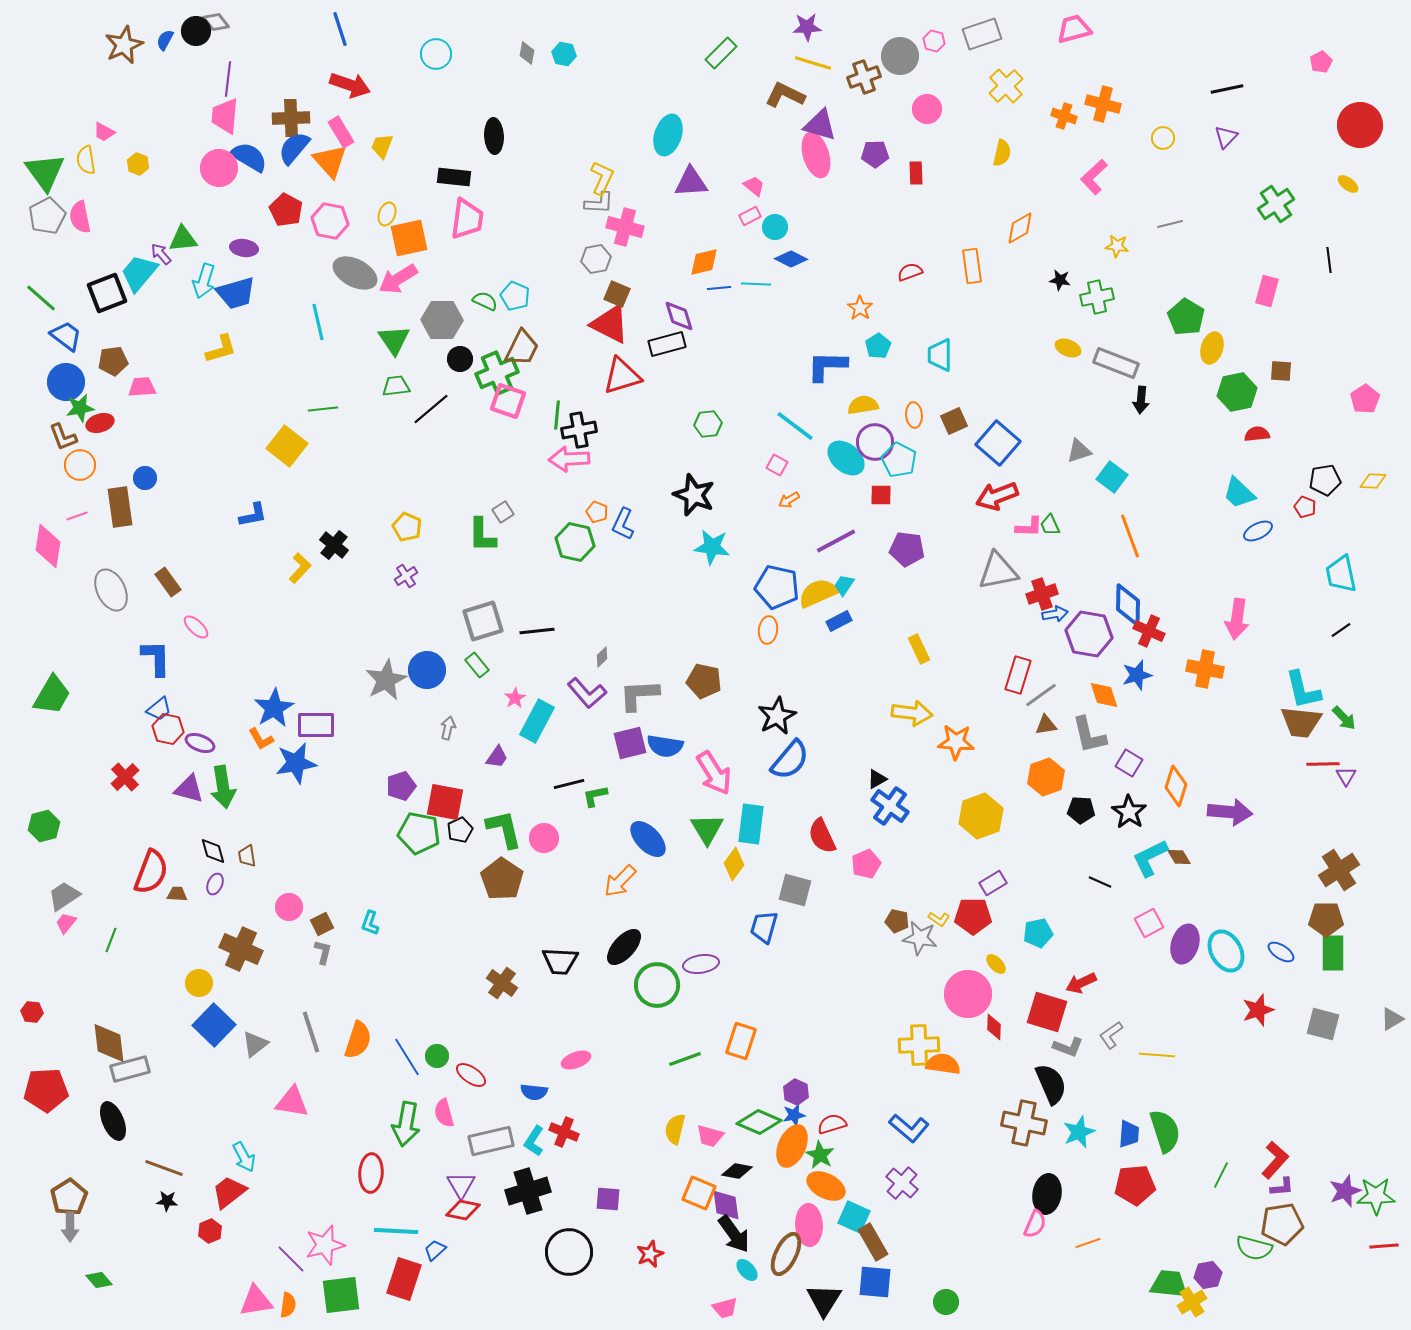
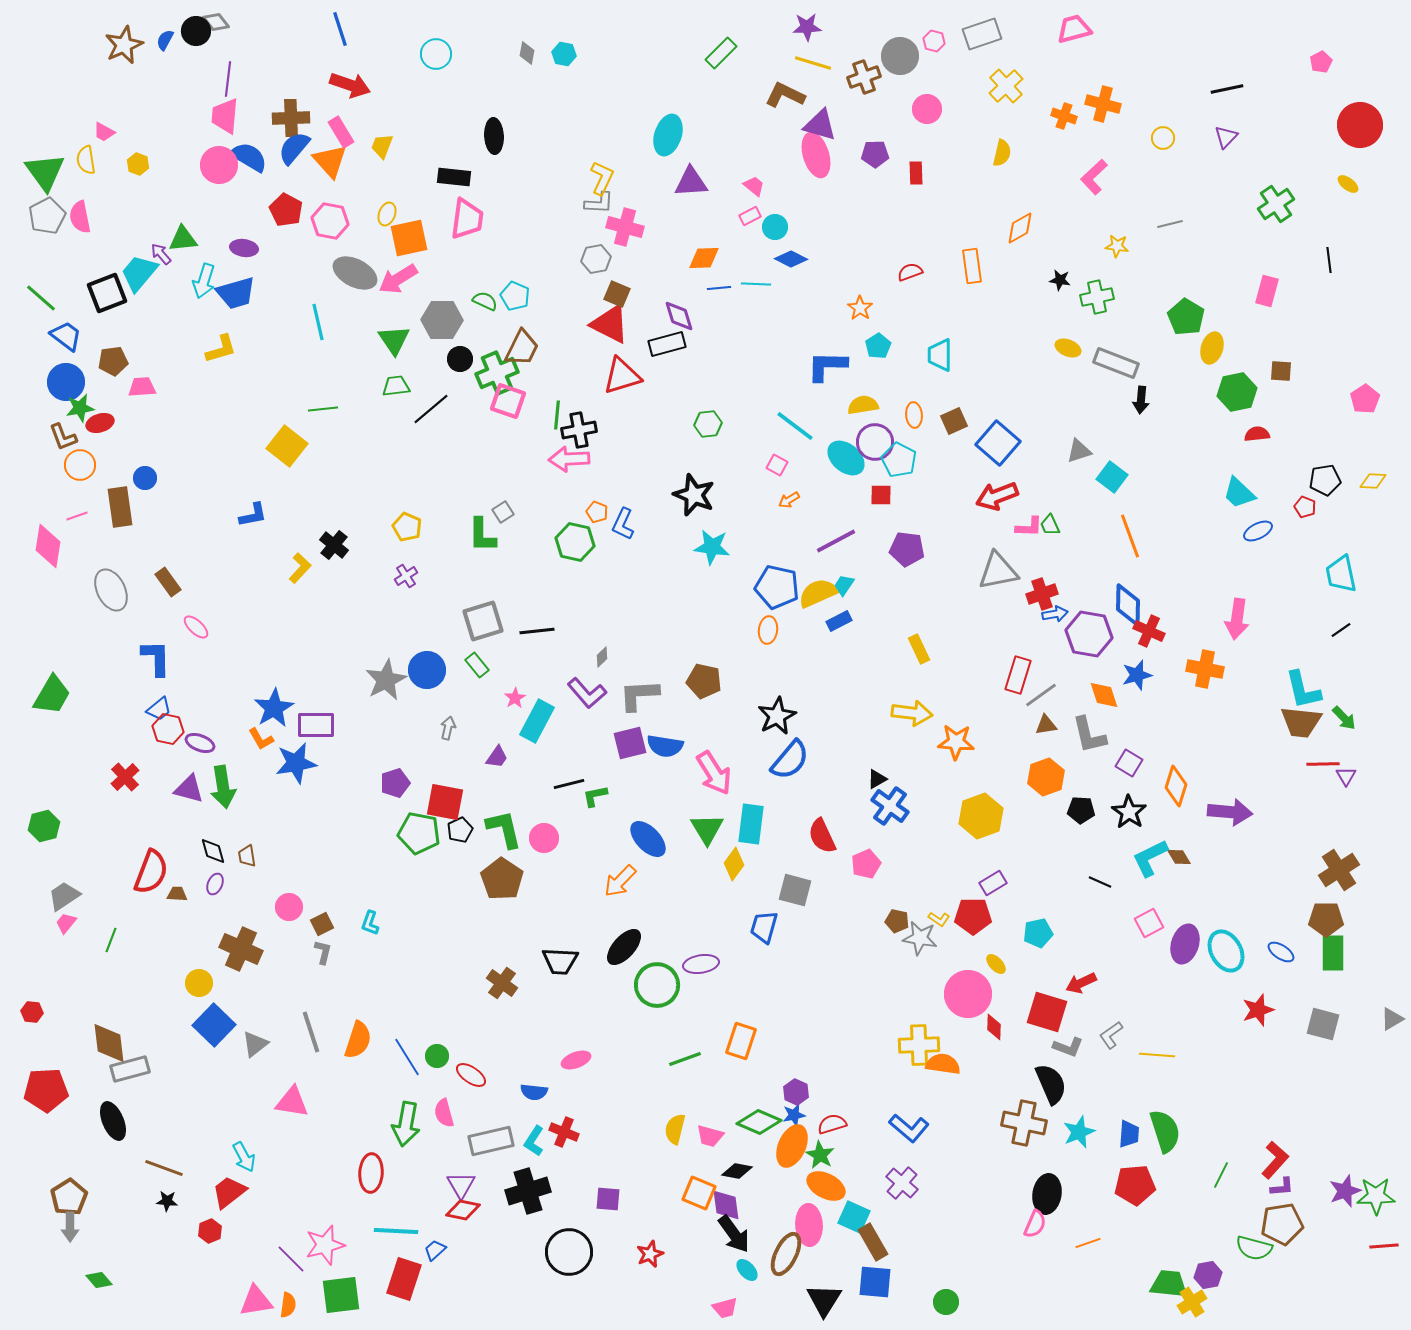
pink circle at (219, 168): moved 3 px up
orange diamond at (704, 262): moved 4 px up; rotated 12 degrees clockwise
purple pentagon at (401, 786): moved 6 px left, 3 px up
